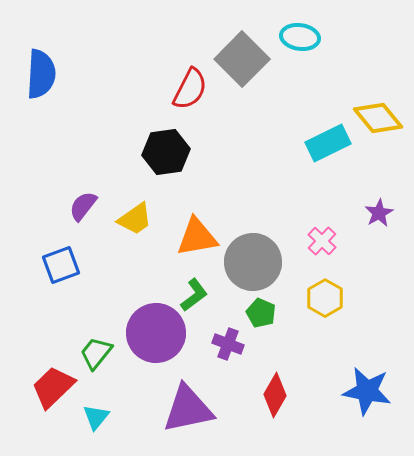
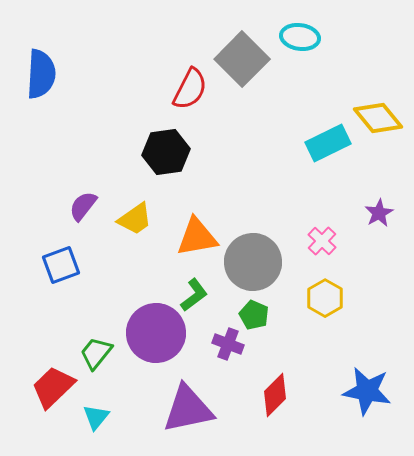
green pentagon: moved 7 px left, 2 px down
red diamond: rotated 15 degrees clockwise
